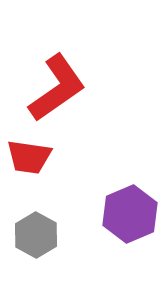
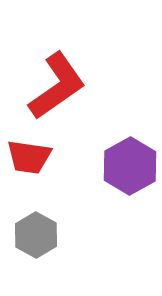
red L-shape: moved 2 px up
purple hexagon: moved 48 px up; rotated 6 degrees counterclockwise
